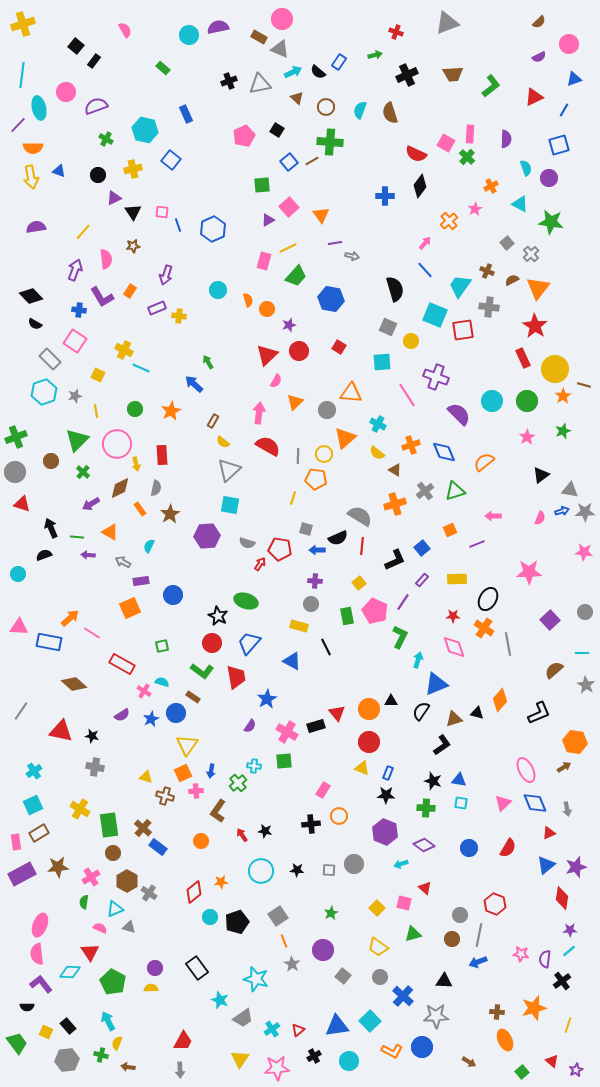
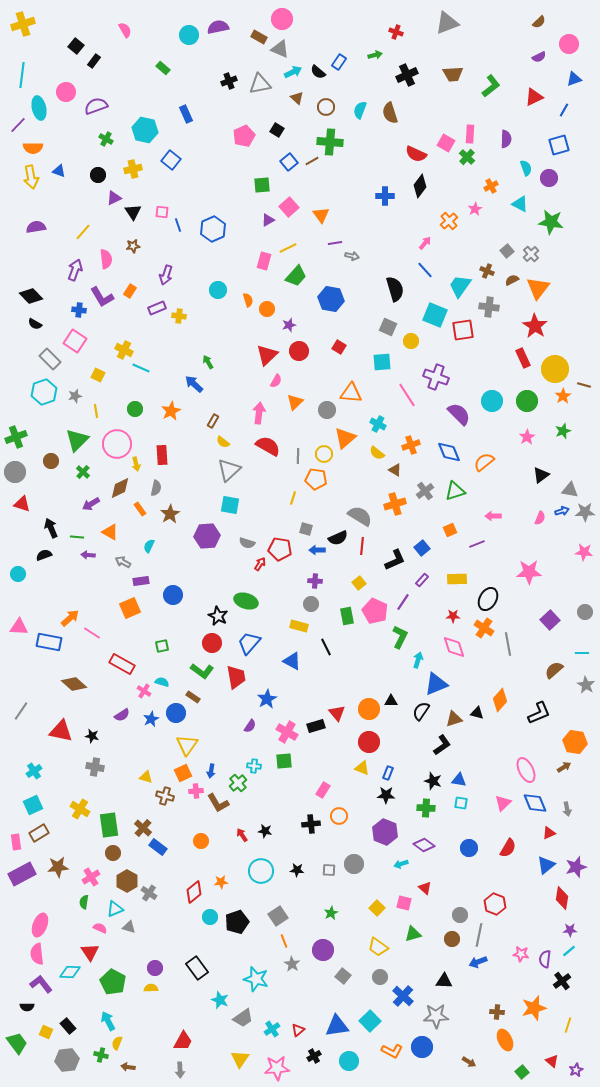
gray square at (507, 243): moved 8 px down
blue diamond at (444, 452): moved 5 px right
brown L-shape at (218, 811): moved 8 px up; rotated 65 degrees counterclockwise
